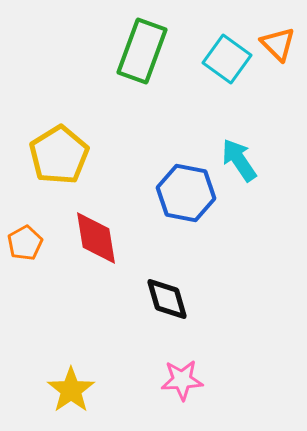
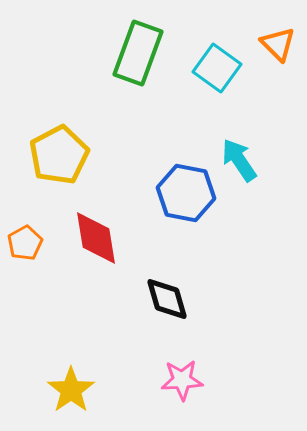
green rectangle: moved 4 px left, 2 px down
cyan square: moved 10 px left, 9 px down
yellow pentagon: rotated 4 degrees clockwise
